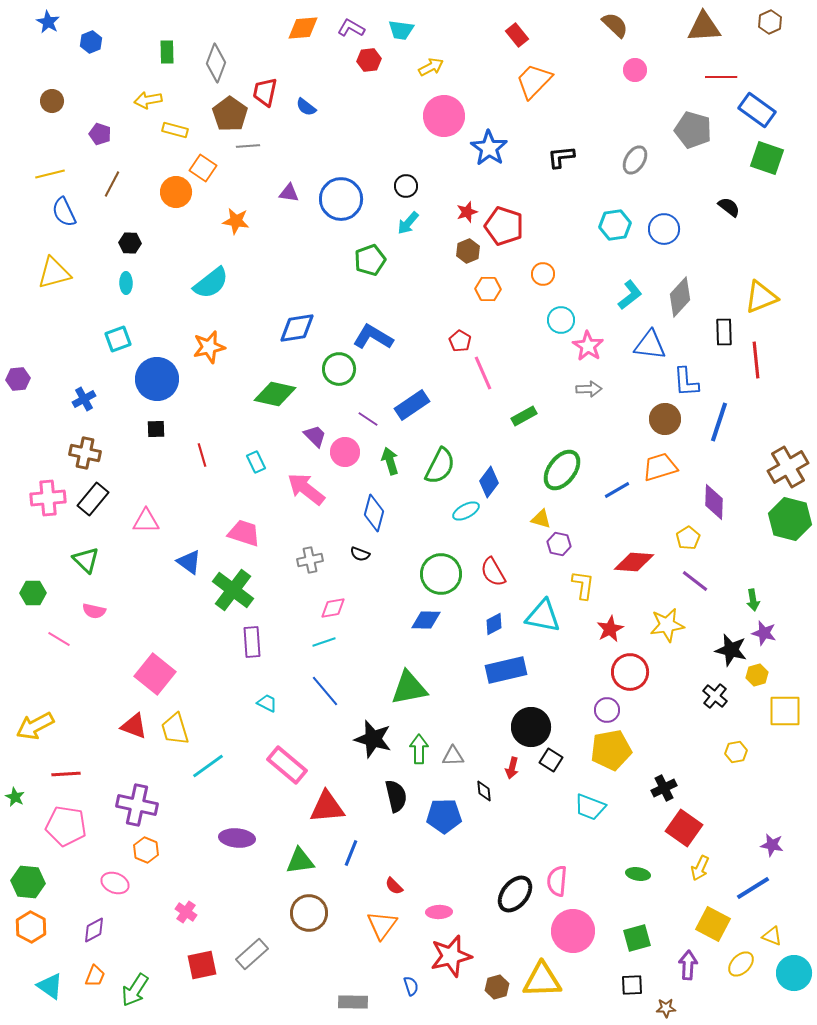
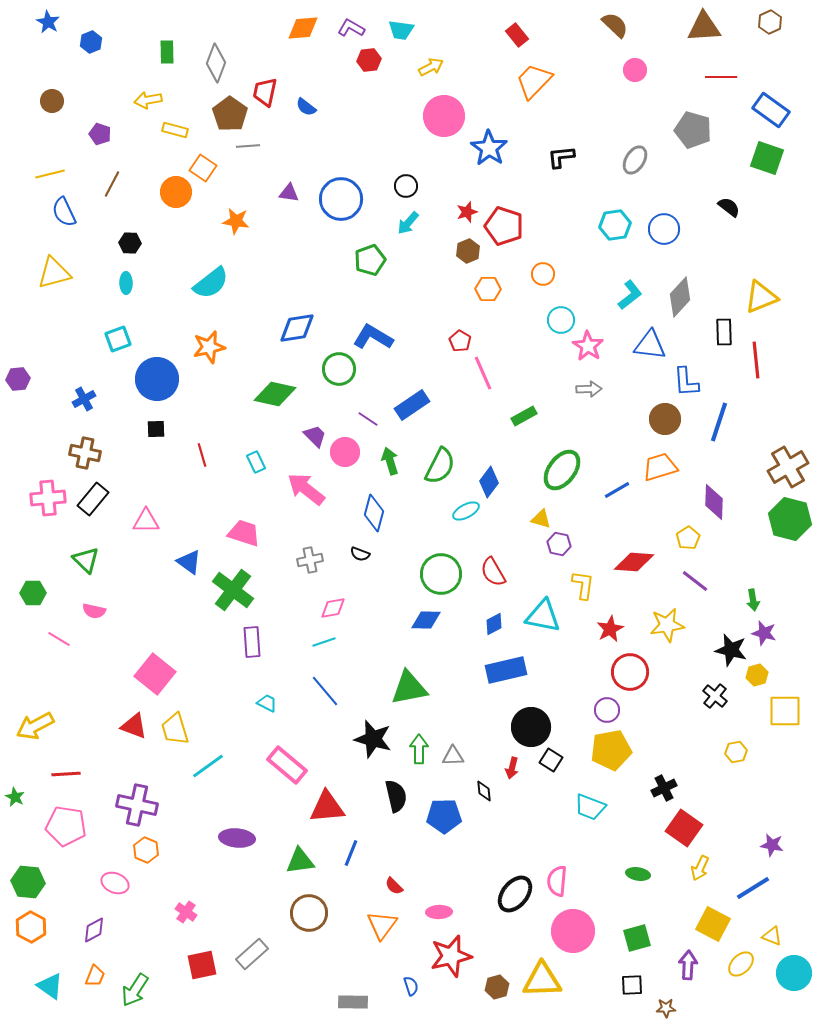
blue rectangle at (757, 110): moved 14 px right
